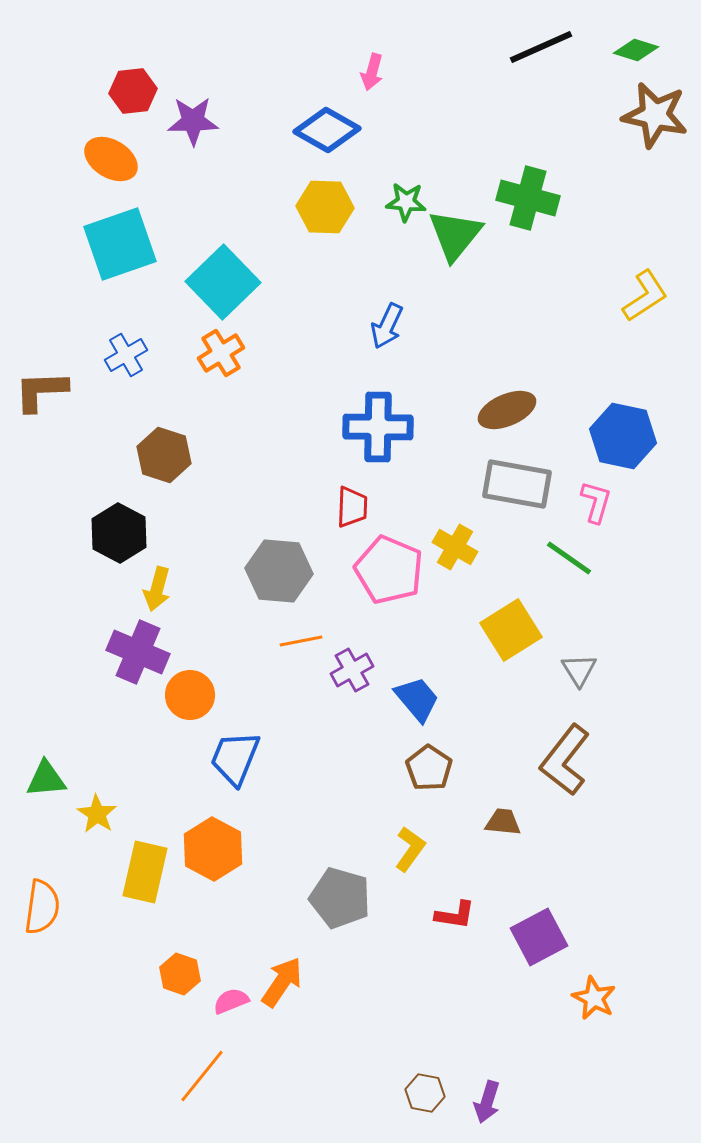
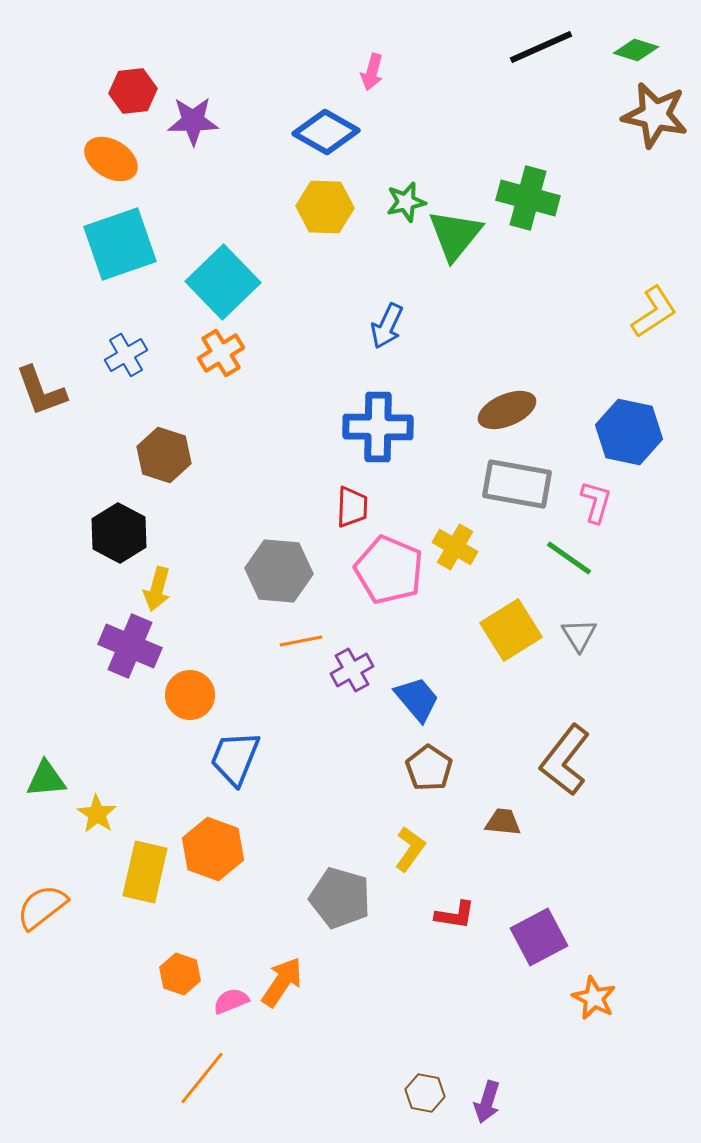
blue diamond at (327, 130): moved 1 px left, 2 px down
green star at (406, 202): rotated 18 degrees counterclockwise
yellow L-shape at (645, 296): moved 9 px right, 16 px down
brown L-shape at (41, 391): rotated 108 degrees counterclockwise
blue hexagon at (623, 436): moved 6 px right, 4 px up
purple cross at (138, 652): moved 8 px left, 6 px up
gray triangle at (579, 670): moved 35 px up
orange hexagon at (213, 849): rotated 8 degrees counterclockwise
orange semicircle at (42, 907): rotated 136 degrees counterclockwise
orange line at (202, 1076): moved 2 px down
